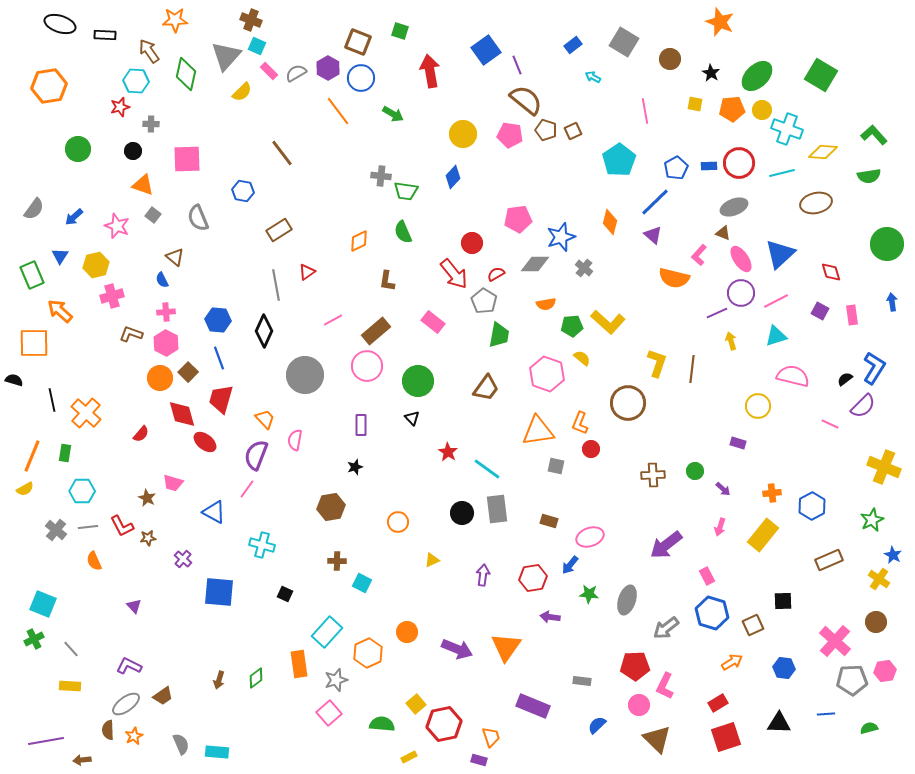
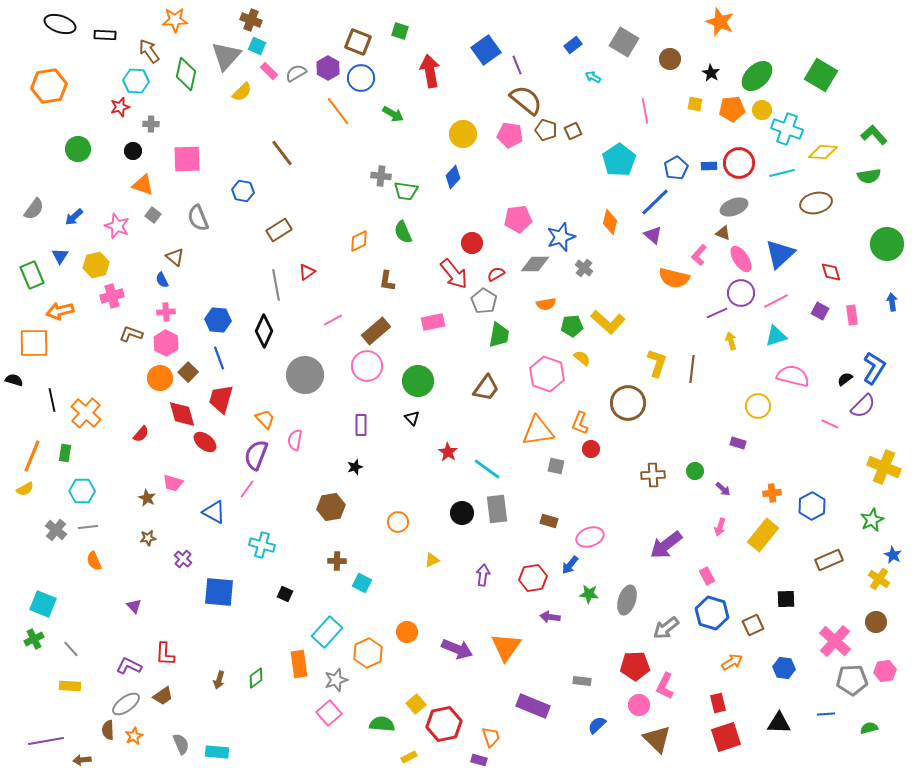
orange arrow at (60, 311): rotated 56 degrees counterclockwise
pink rectangle at (433, 322): rotated 50 degrees counterclockwise
red L-shape at (122, 526): moved 43 px right, 128 px down; rotated 30 degrees clockwise
black square at (783, 601): moved 3 px right, 2 px up
red rectangle at (718, 703): rotated 72 degrees counterclockwise
